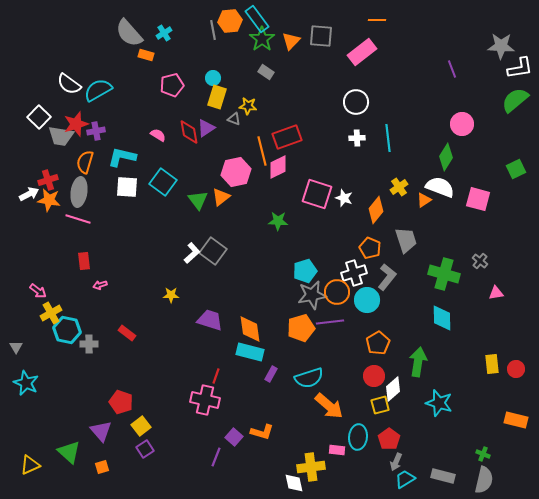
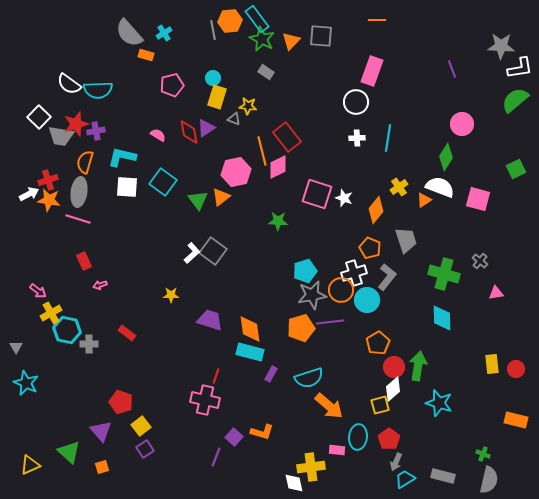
green star at (262, 39): rotated 10 degrees counterclockwise
pink rectangle at (362, 52): moved 10 px right, 19 px down; rotated 32 degrees counterclockwise
cyan semicircle at (98, 90): rotated 152 degrees counterclockwise
red rectangle at (287, 137): rotated 72 degrees clockwise
cyan line at (388, 138): rotated 16 degrees clockwise
red rectangle at (84, 261): rotated 18 degrees counterclockwise
orange circle at (337, 292): moved 4 px right, 2 px up
green arrow at (418, 362): moved 4 px down
red circle at (374, 376): moved 20 px right, 9 px up
gray semicircle at (484, 480): moved 5 px right
